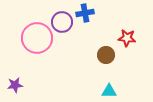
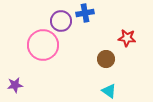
purple circle: moved 1 px left, 1 px up
pink circle: moved 6 px right, 7 px down
brown circle: moved 4 px down
cyan triangle: rotated 35 degrees clockwise
